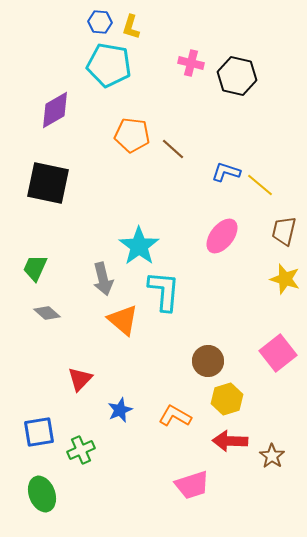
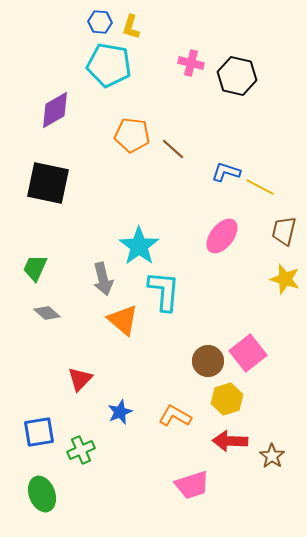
yellow line: moved 2 px down; rotated 12 degrees counterclockwise
pink square: moved 30 px left
blue star: moved 2 px down
